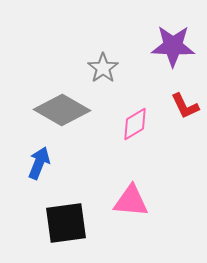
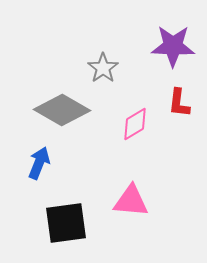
red L-shape: moved 6 px left, 3 px up; rotated 32 degrees clockwise
